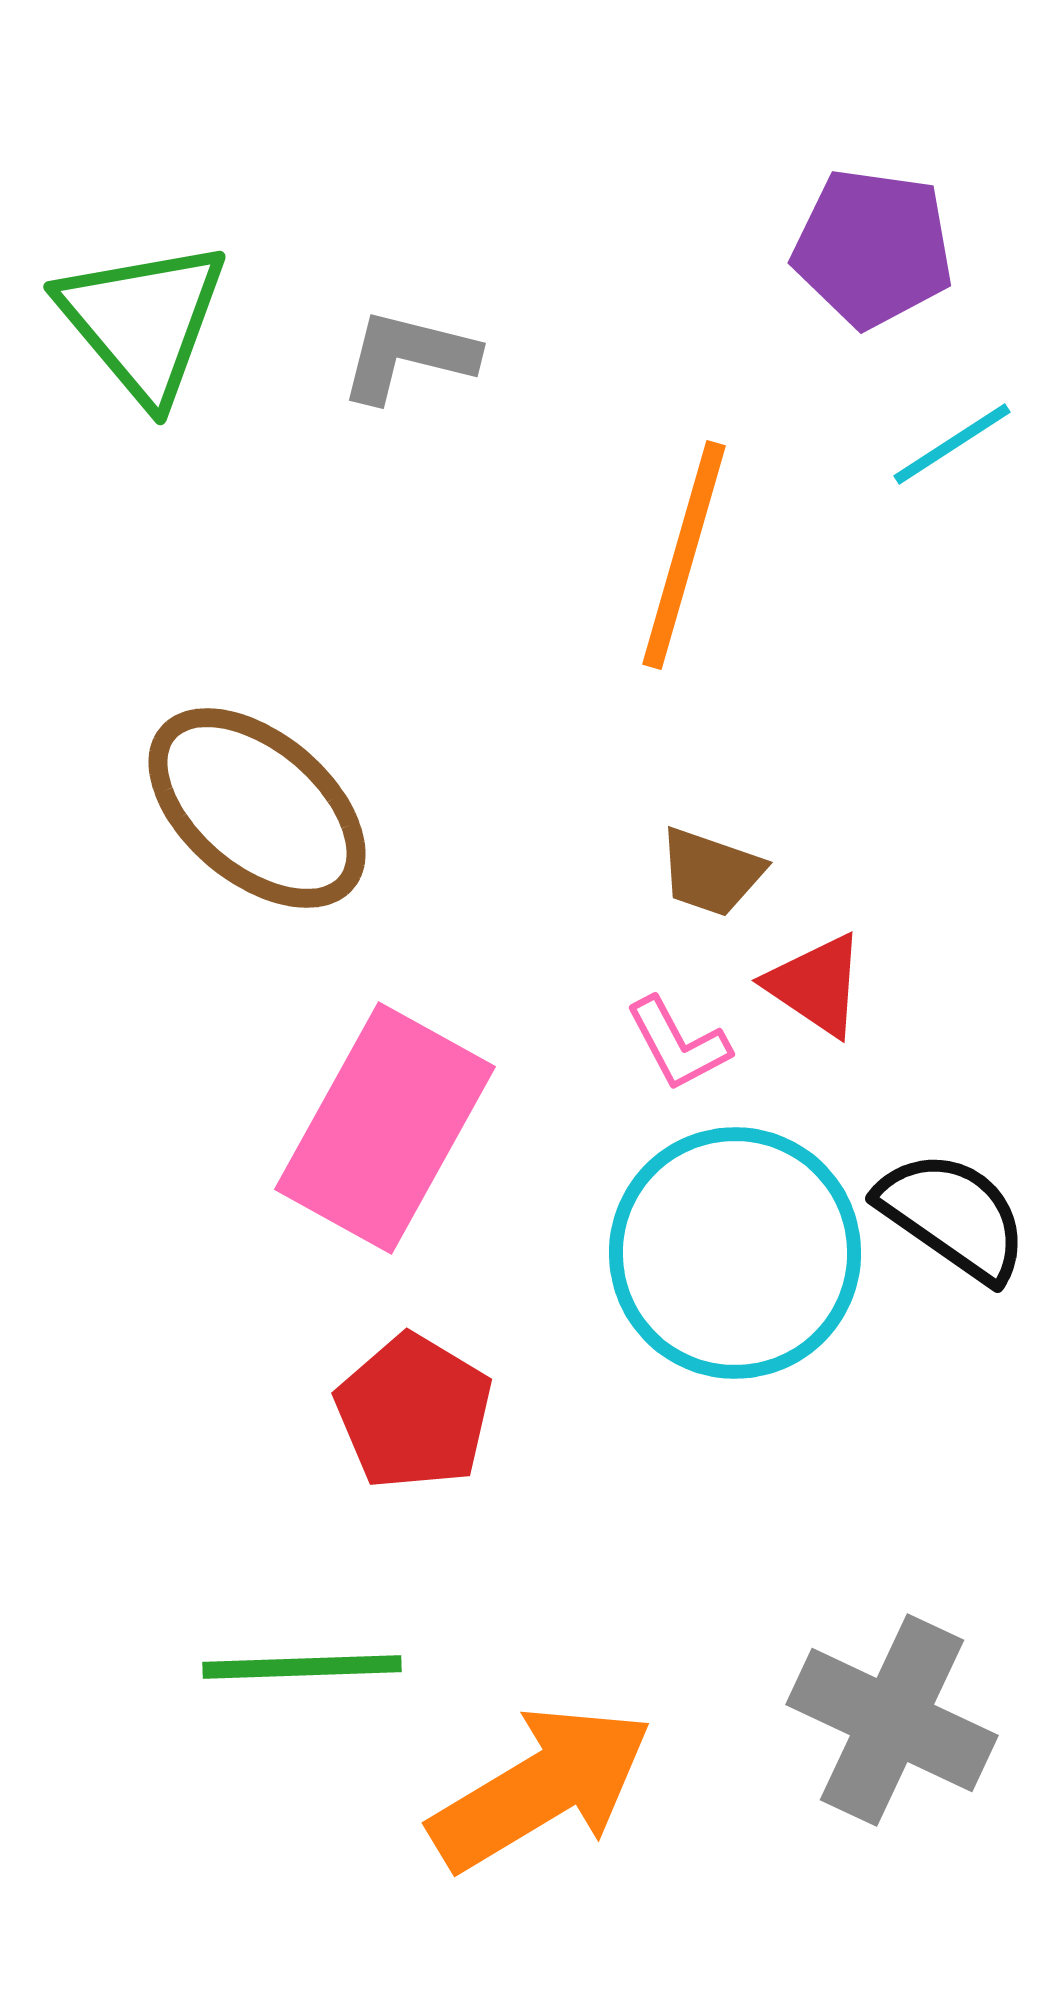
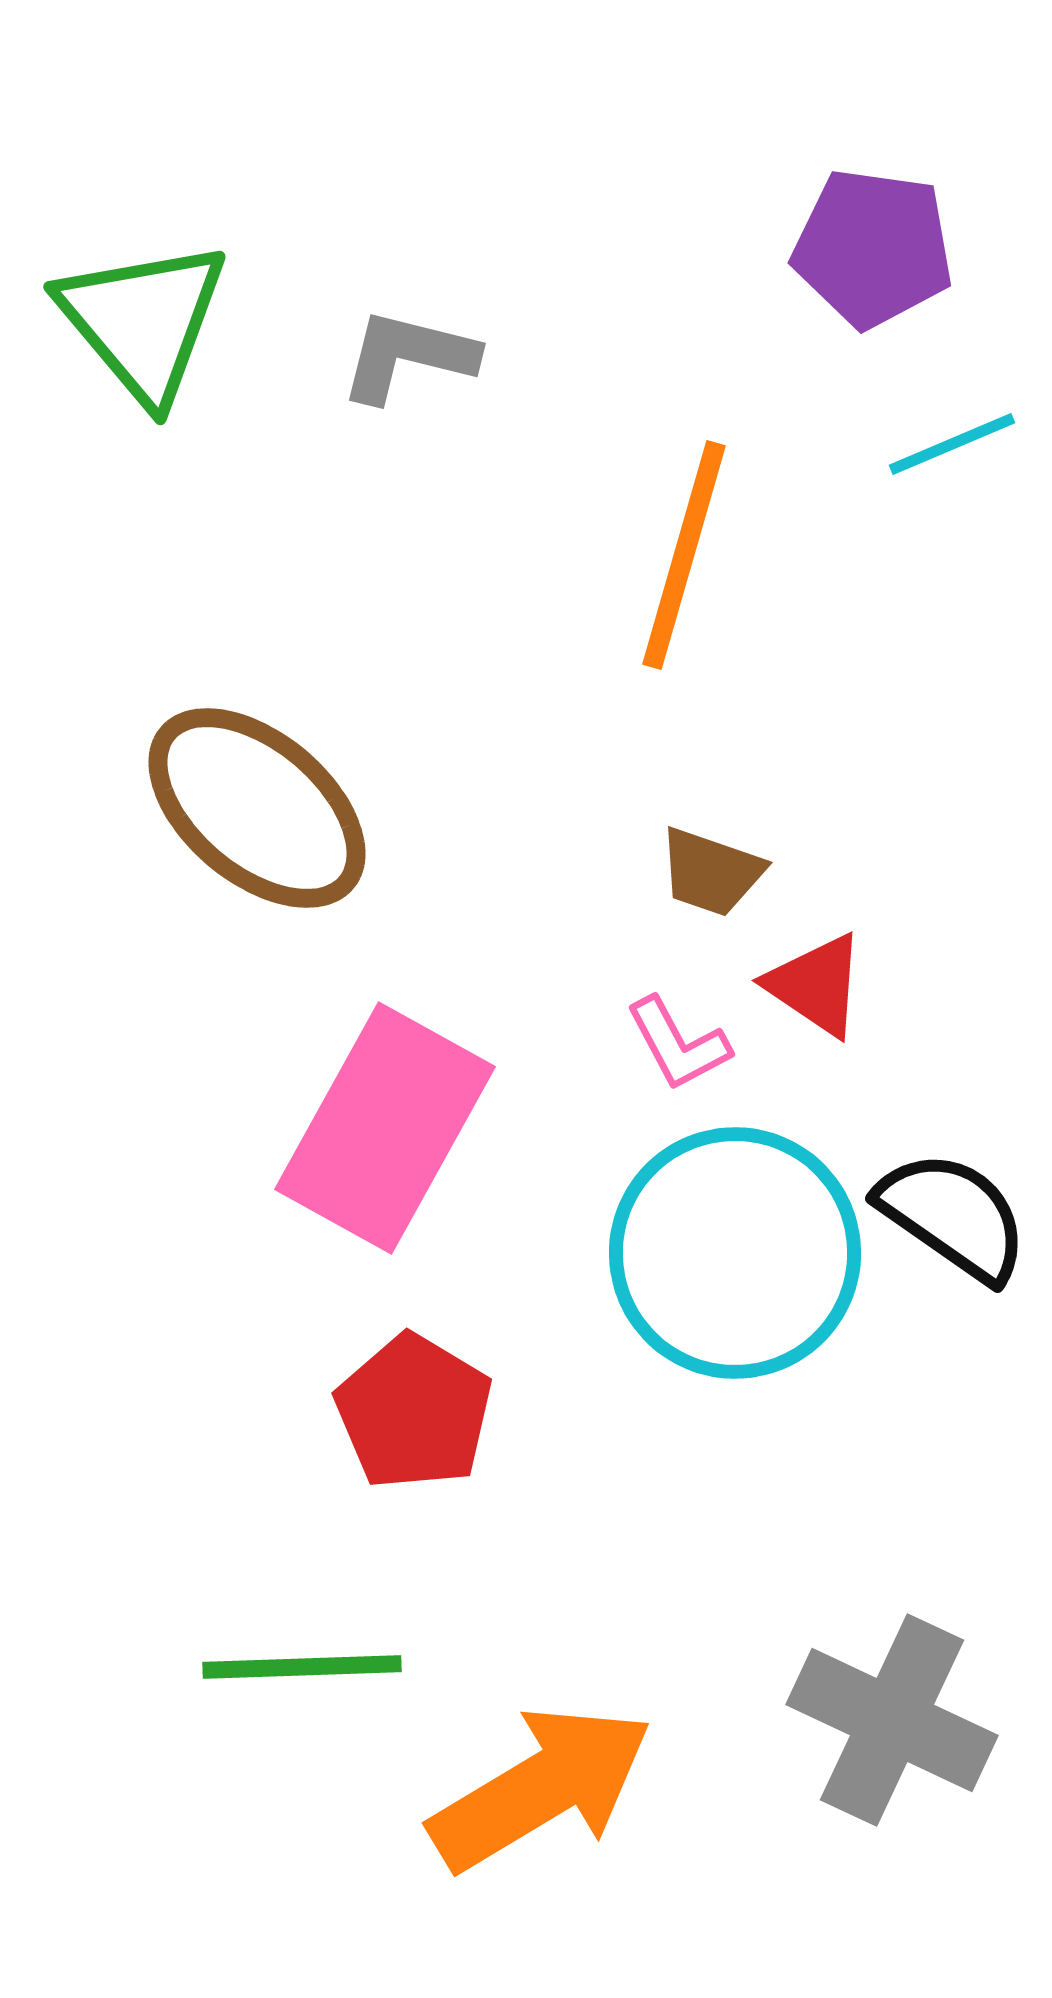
cyan line: rotated 10 degrees clockwise
